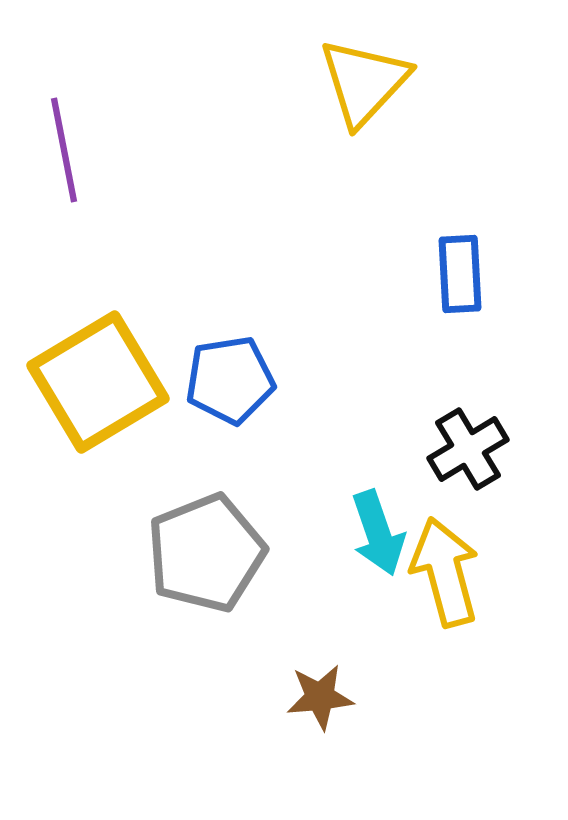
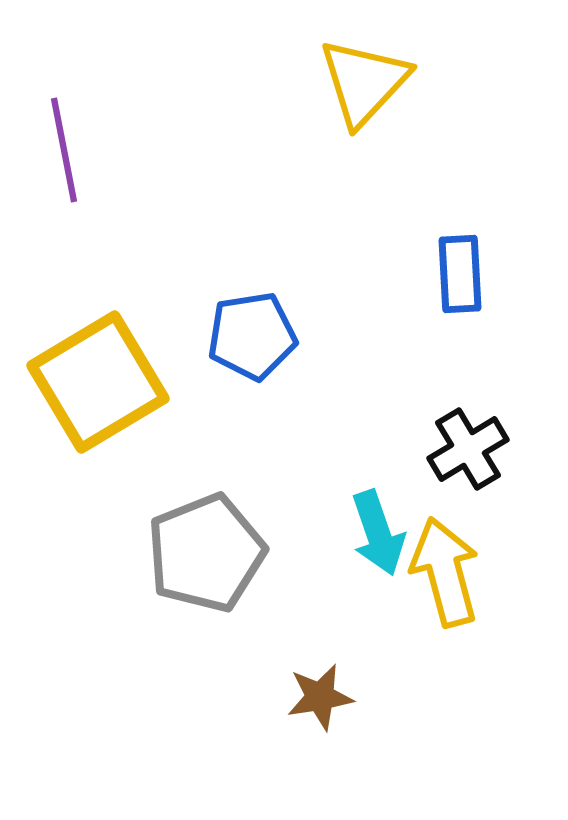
blue pentagon: moved 22 px right, 44 px up
brown star: rotated 4 degrees counterclockwise
